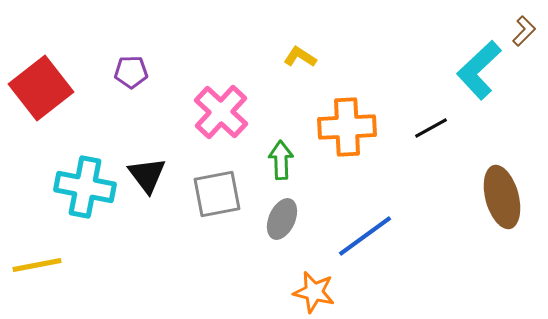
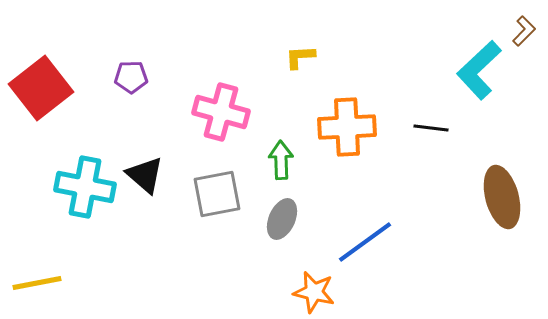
yellow L-shape: rotated 36 degrees counterclockwise
purple pentagon: moved 5 px down
pink cross: rotated 28 degrees counterclockwise
black line: rotated 36 degrees clockwise
black triangle: moved 2 px left; rotated 12 degrees counterclockwise
blue line: moved 6 px down
yellow line: moved 18 px down
